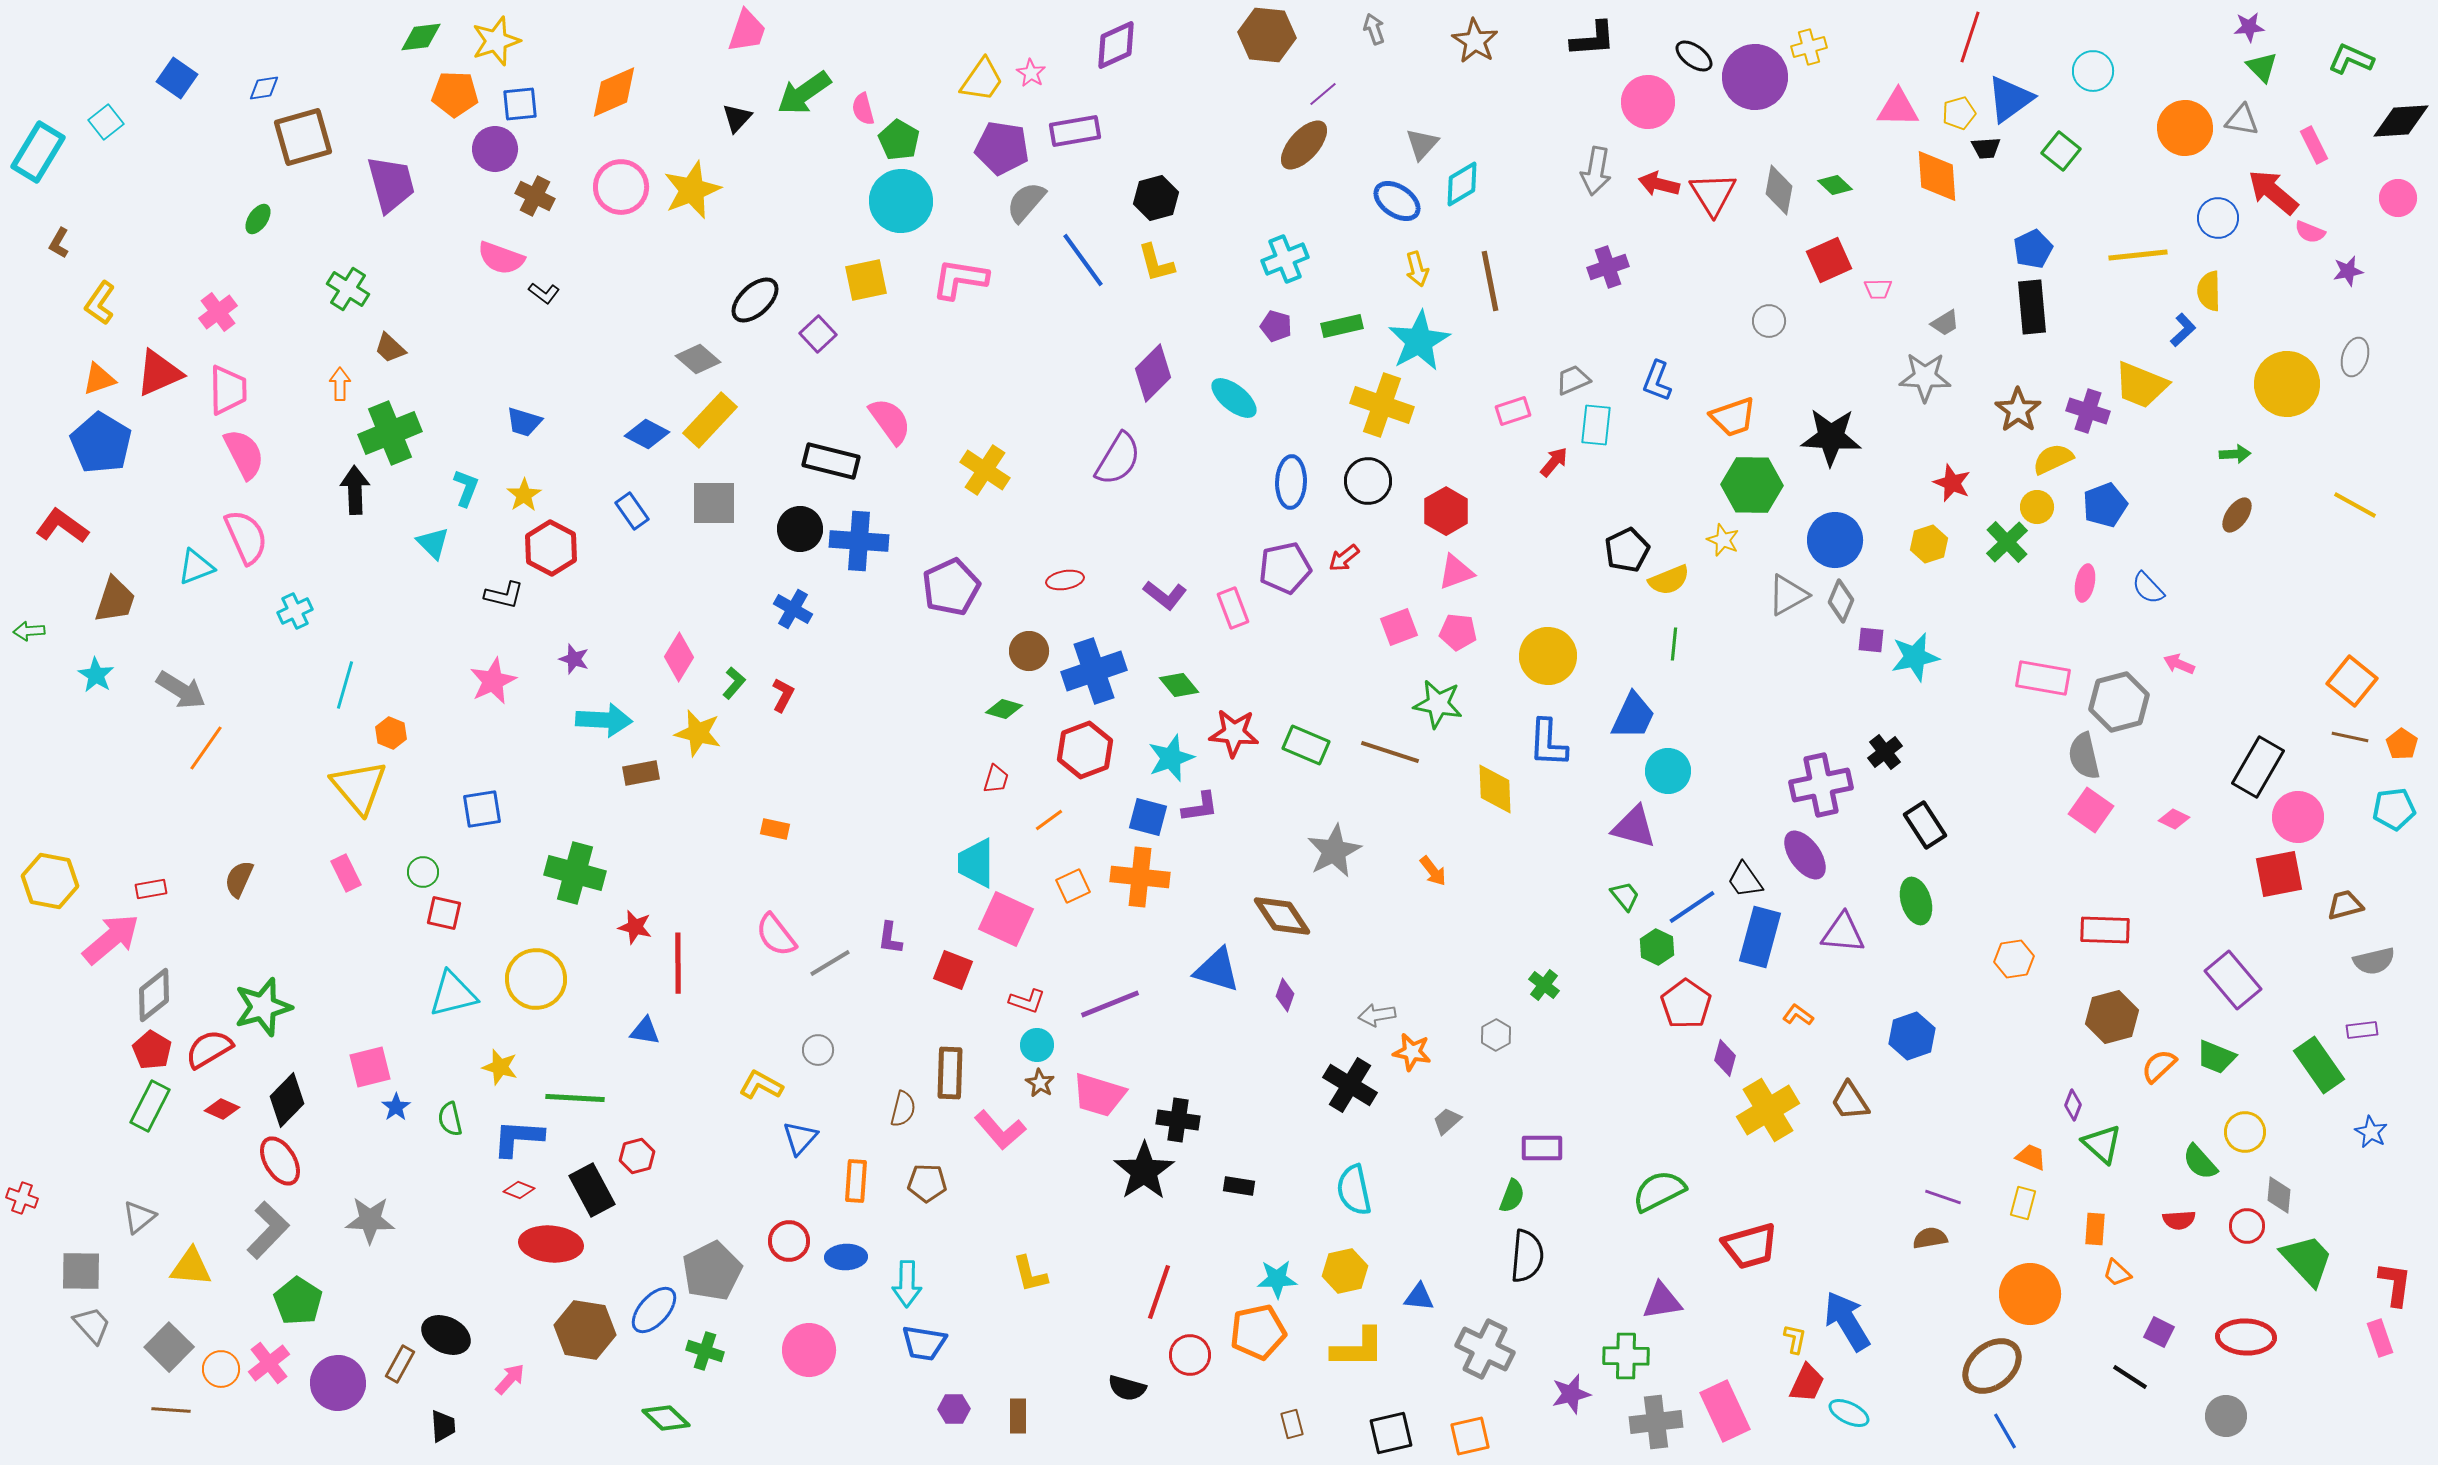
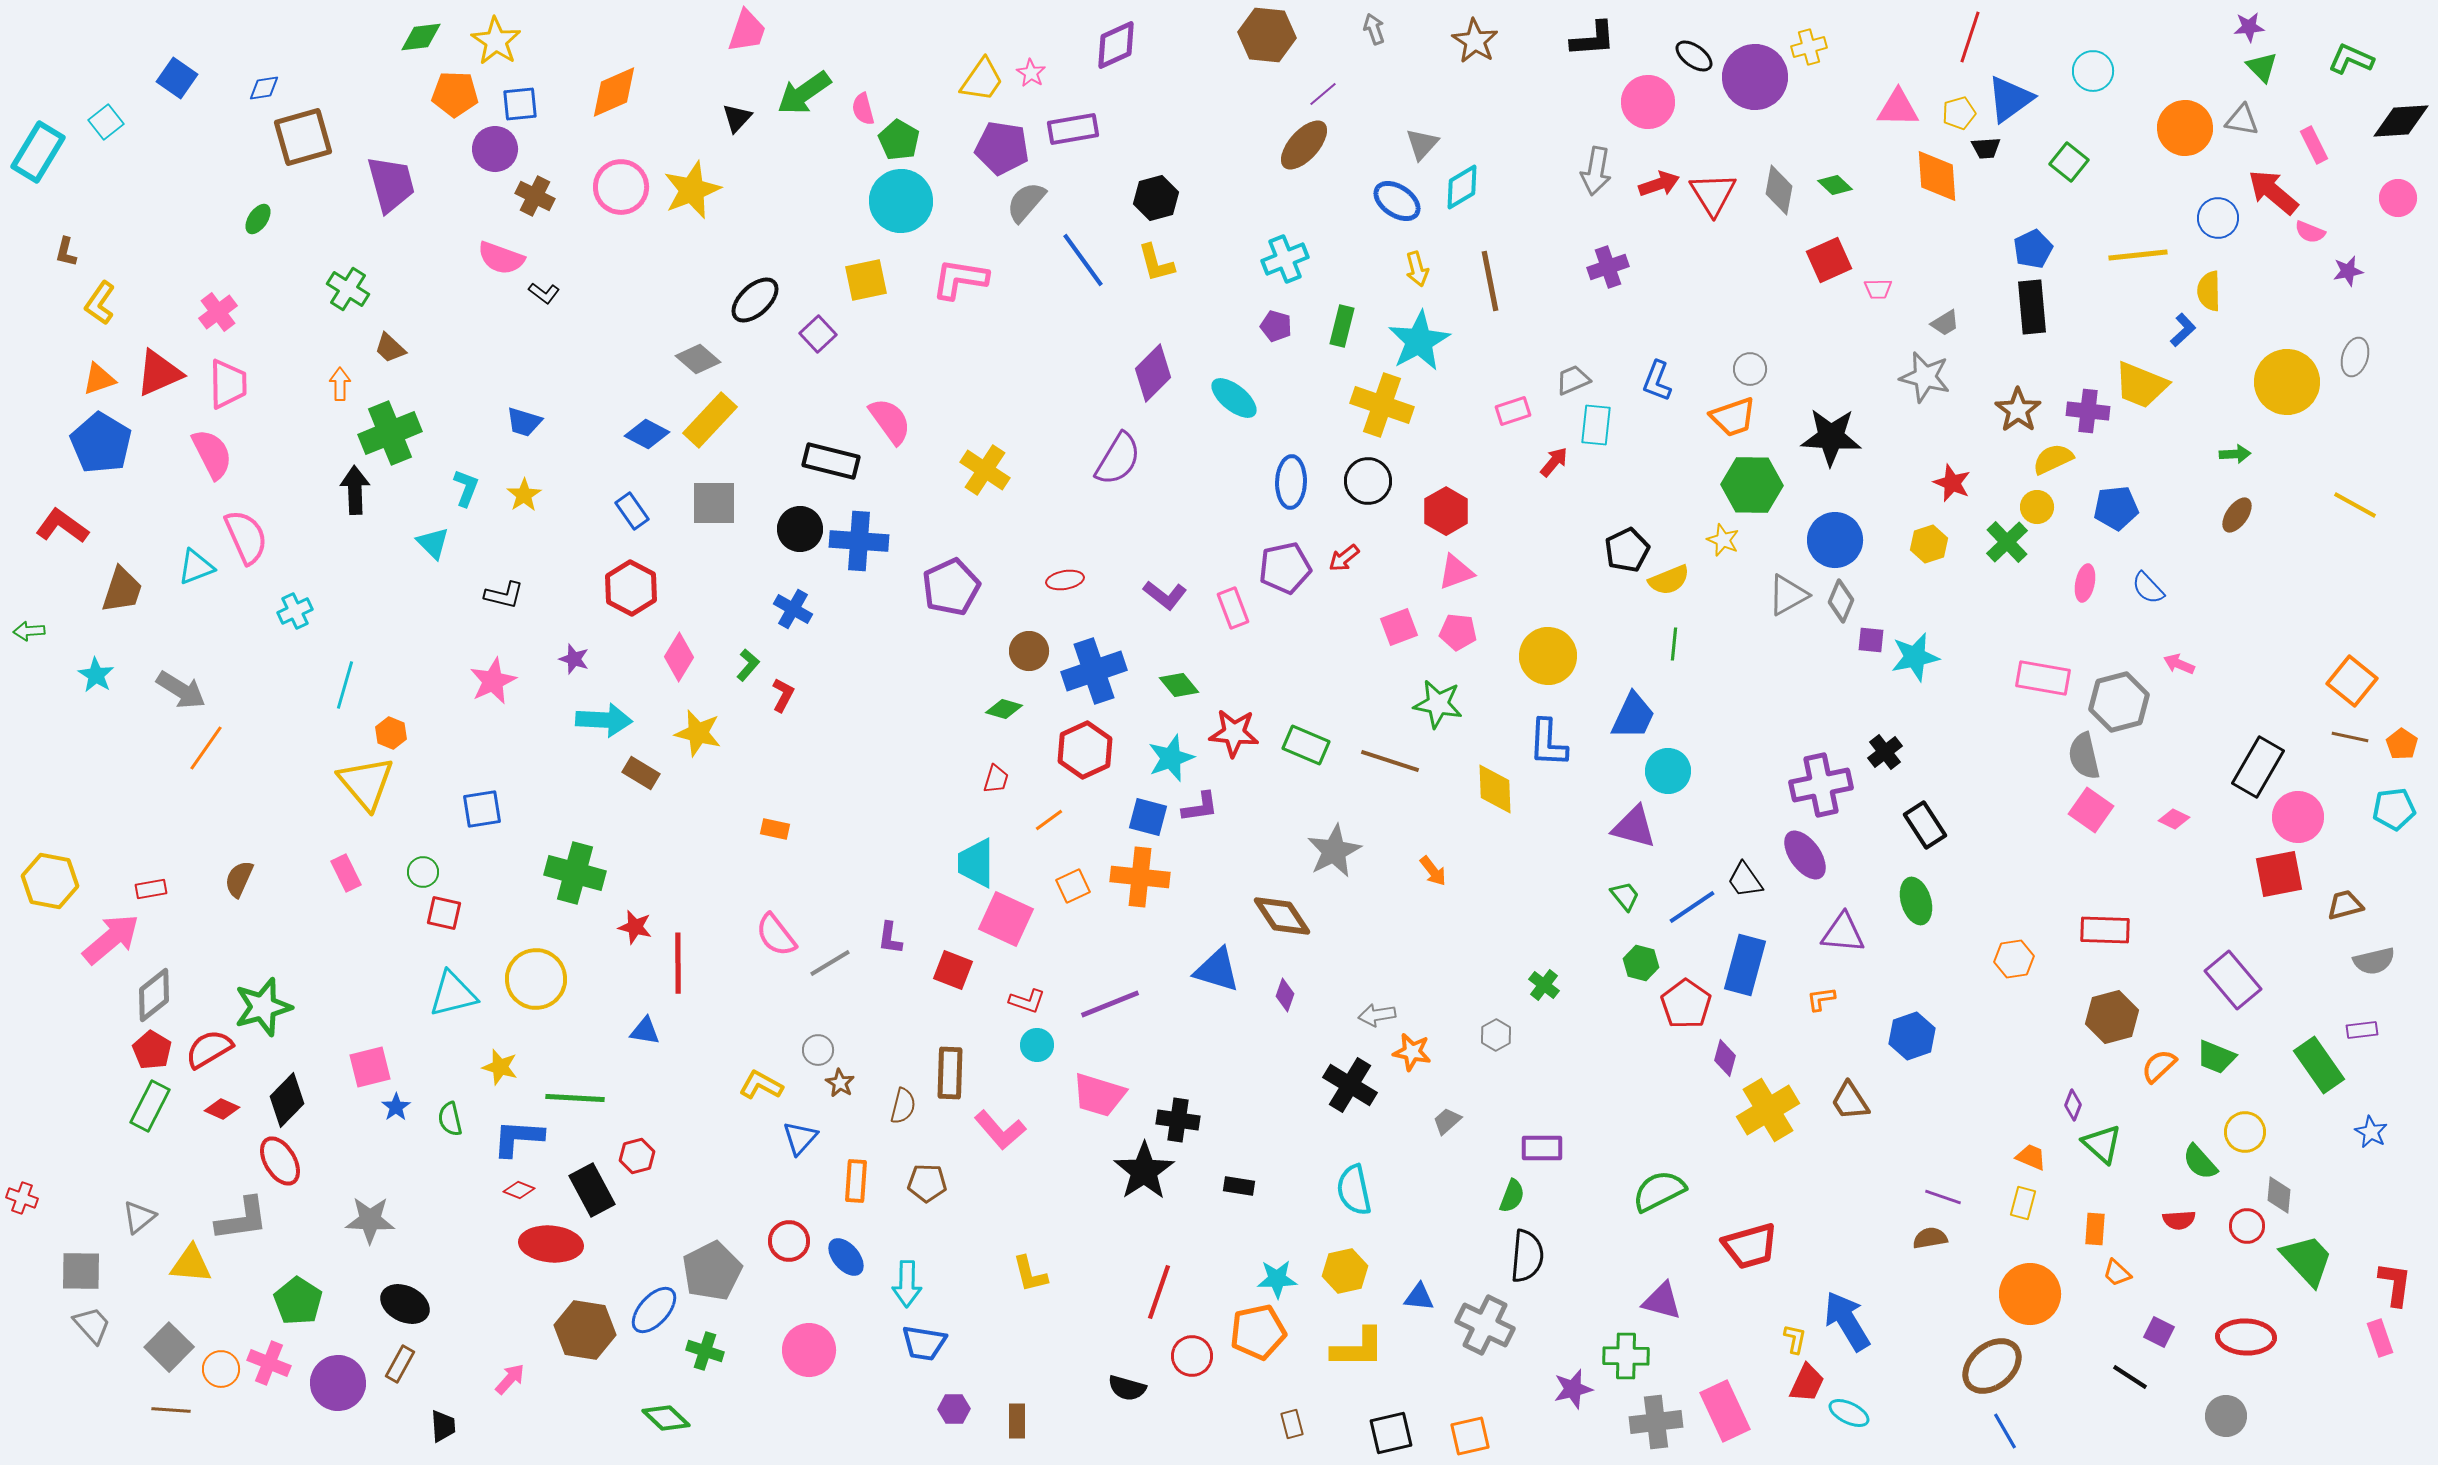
yellow star at (496, 41): rotated 21 degrees counterclockwise
purple rectangle at (1075, 131): moved 2 px left, 2 px up
green square at (2061, 151): moved 8 px right, 11 px down
cyan diamond at (1462, 184): moved 3 px down
red arrow at (1659, 184): rotated 147 degrees clockwise
brown L-shape at (59, 243): moved 7 px right, 9 px down; rotated 16 degrees counterclockwise
gray circle at (1769, 321): moved 19 px left, 48 px down
green rectangle at (1342, 326): rotated 63 degrees counterclockwise
gray star at (1925, 377): rotated 12 degrees clockwise
yellow circle at (2287, 384): moved 2 px up
pink trapezoid at (228, 390): moved 6 px up
purple cross at (2088, 411): rotated 12 degrees counterclockwise
pink semicircle at (244, 454): moved 32 px left
blue pentagon at (2105, 505): moved 11 px right, 3 px down; rotated 15 degrees clockwise
red hexagon at (551, 548): moved 80 px right, 40 px down
brown trapezoid at (115, 600): moved 7 px right, 10 px up
green L-shape at (734, 683): moved 14 px right, 18 px up
red hexagon at (1085, 750): rotated 4 degrees counterclockwise
brown line at (1390, 752): moved 9 px down
brown rectangle at (641, 773): rotated 42 degrees clockwise
yellow triangle at (359, 787): moved 7 px right, 4 px up
blue rectangle at (1760, 937): moved 15 px left, 28 px down
green hexagon at (1657, 947): moved 16 px left, 16 px down; rotated 12 degrees counterclockwise
orange L-shape at (1798, 1015): moved 23 px right, 16 px up; rotated 44 degrees counterclockwise
brown star at (1040, 1083): moved 200 px left
brown semicircle at (903, 1109): moved 3 px up
gray L-shape at (268, 1230): moved 26 px left, 11 px up; rotated 38 degrees clockwise
blue ellipse at (846, 1257): rotated 51 degrees clockwise
yellow triangle at (191, 1267): moved 3 px up
purple triangle at (1662, 1301): rotated 24 degrees clockwise
black ellipse at (446, 1335): moved 41 px left, 31 px up
gray cross at (1485, 1349): moved 24 px up
red circle at (1190, 1355): moved 2 px right, 1 px down
pink cross at (269, 1363): rotated 30 degrees counterclockwise
purple star at (1571, 1394): moved 2 px right, 5 px up
brown rectangle at (1018, 1416): moved 1 px left, 5 px down
